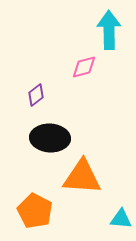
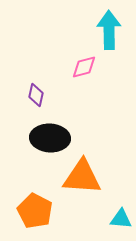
purple diamond: rotated 40 degrees counterclockwise
